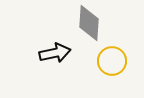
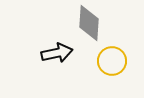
black arrow: moved 2 px right
